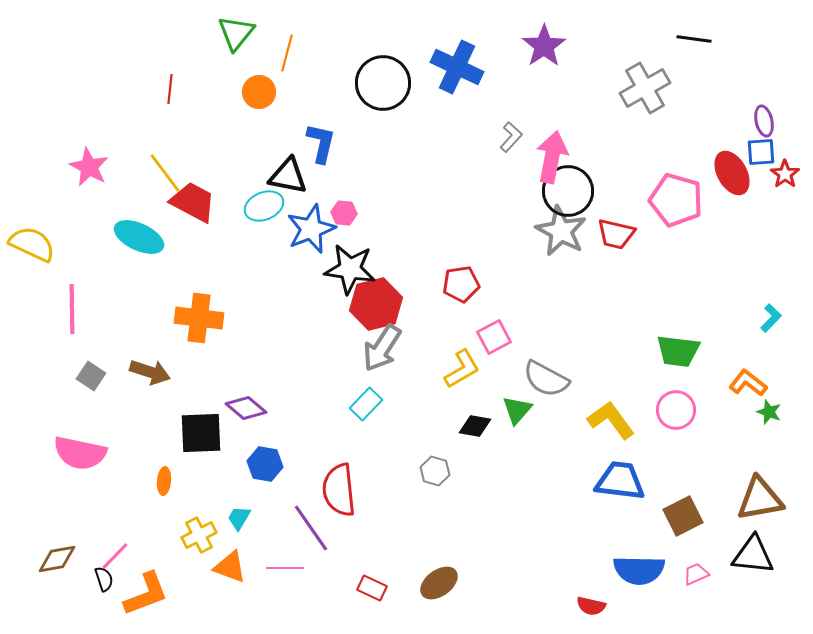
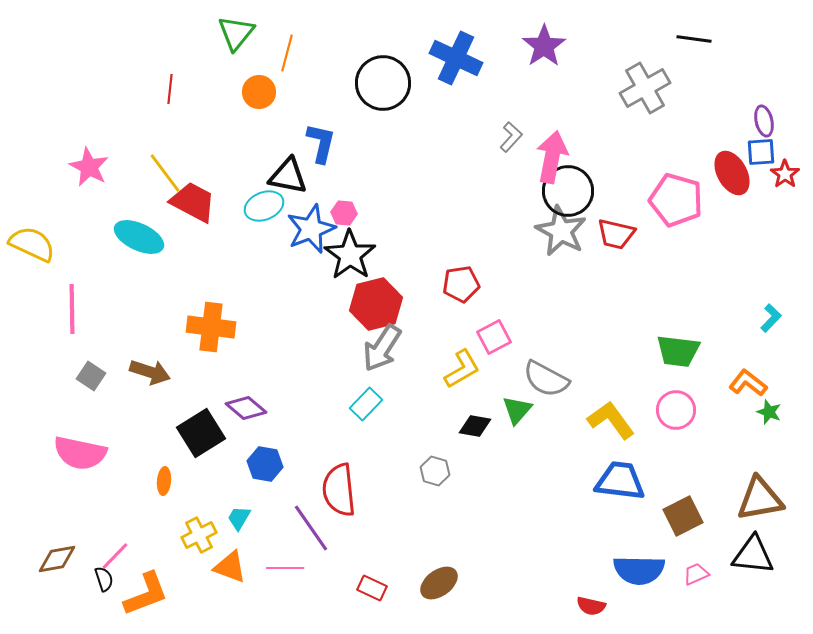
blue cross at (457, 67): moved 1 px left, 9 px up
black star at (350, 269): moved 14 px up; rotated 27 degrees clockwise
orange cross at (199, 318): moved 12 px right, 9 px down
black square at (201, 433): rotated 30 degrees counterclockwise
